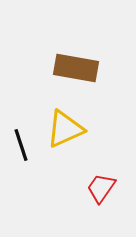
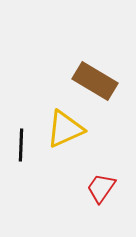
brown rectangle: moved 19 px right, 13 px down; rotated 21 degrees clockwise
black line: rotated 20 degrees clockwise
